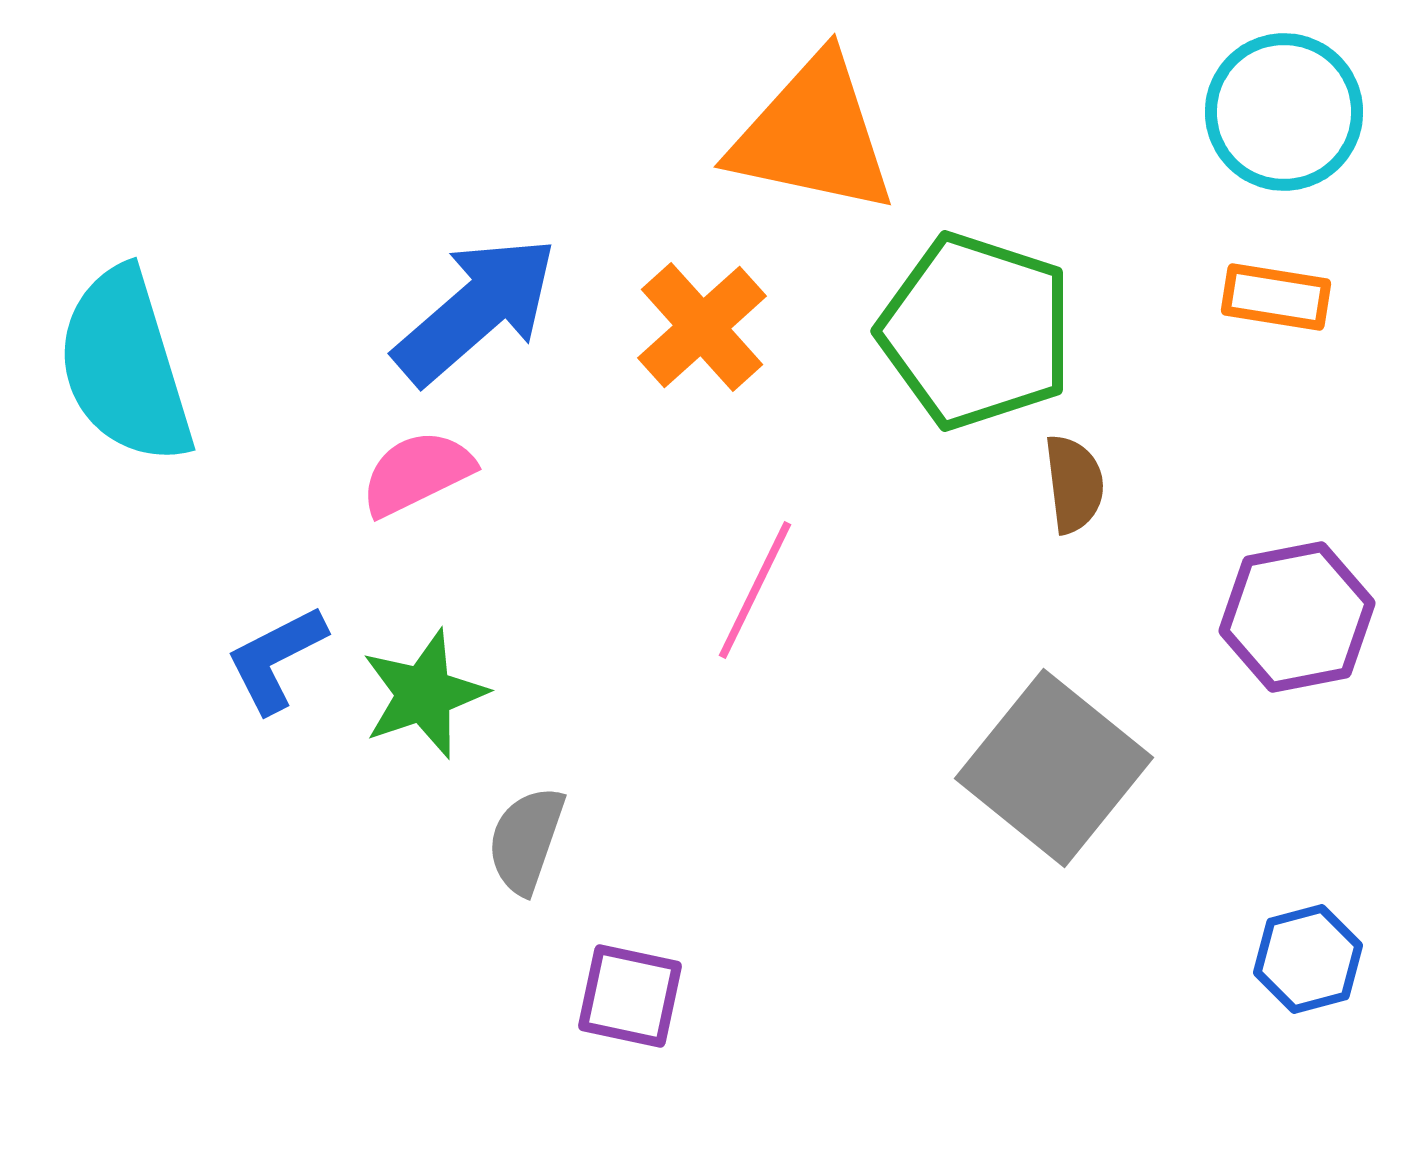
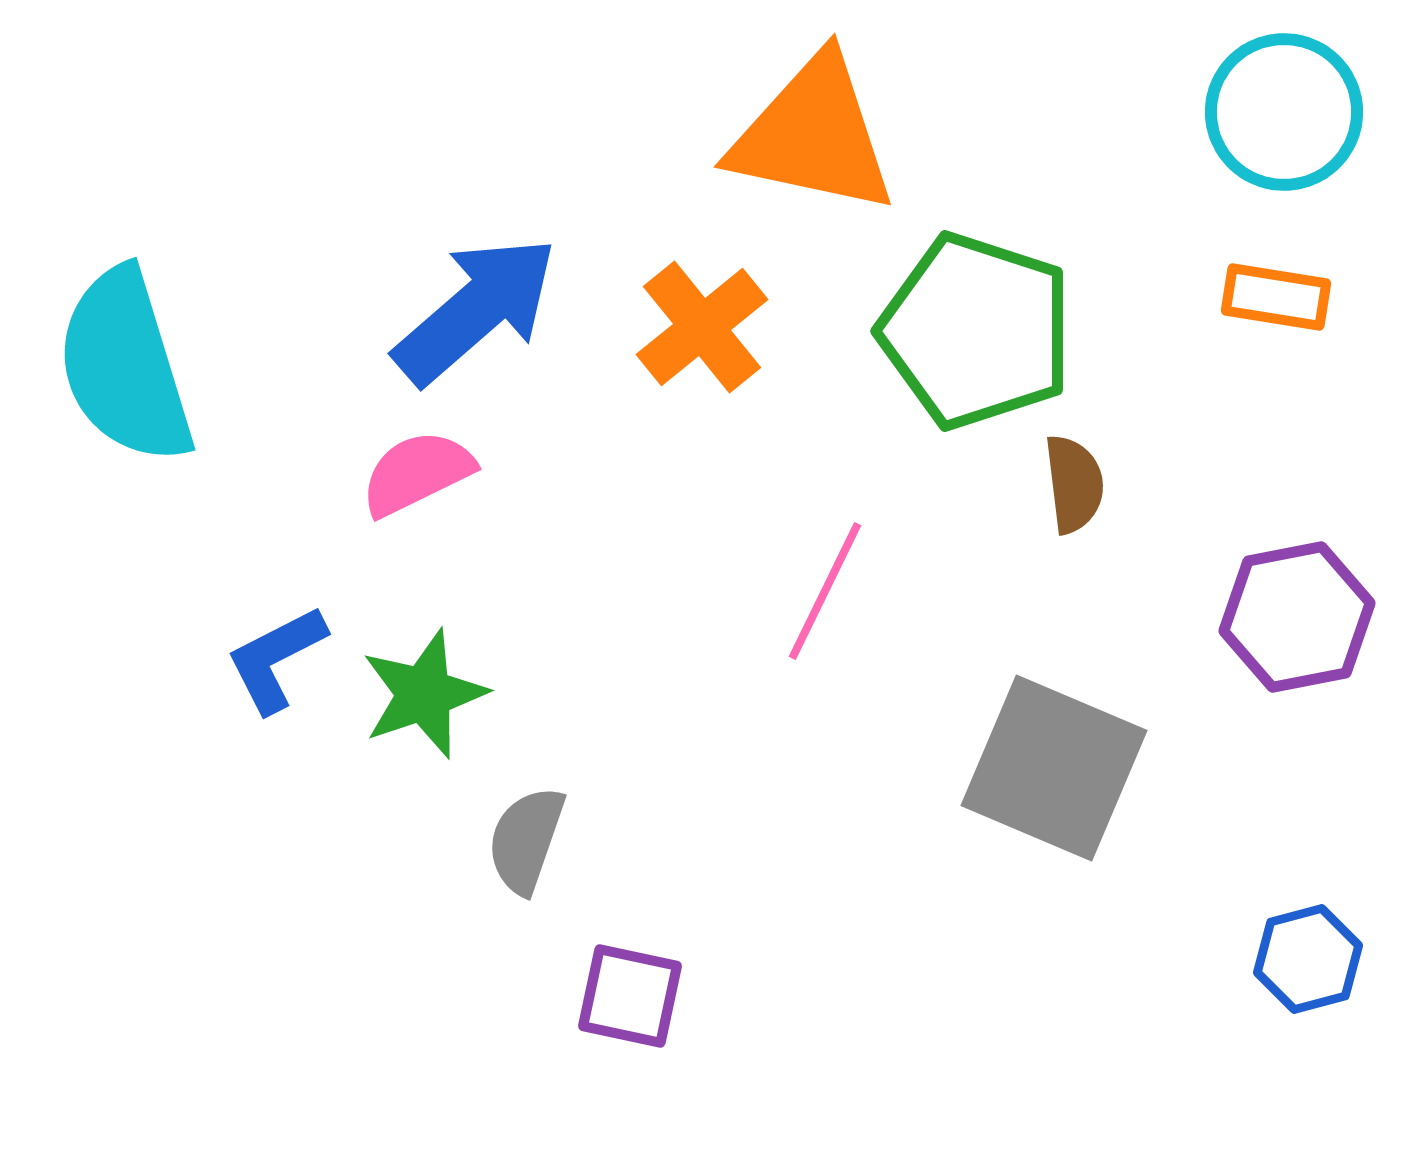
orange cross: rotated 3 degrees clockwise
pink line: moved 70 px right, 1 px down
gray square: rotated 16 degrees counterclockwise
